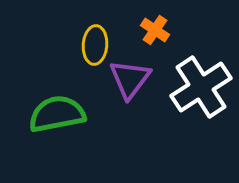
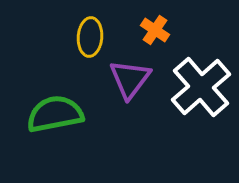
yellow ellipse: moved 5 px left, 8 px up
white cross: rotated 8 degrees counterclockwise
green semicircle: moved 2 px left
